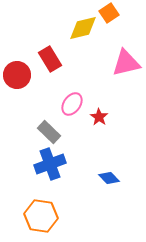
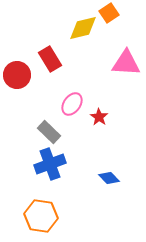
pink triangle: rotated 16 degrees clockwise
